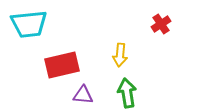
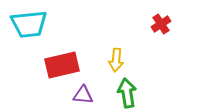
yellow arrow: moved 4 px left, 5 px down
